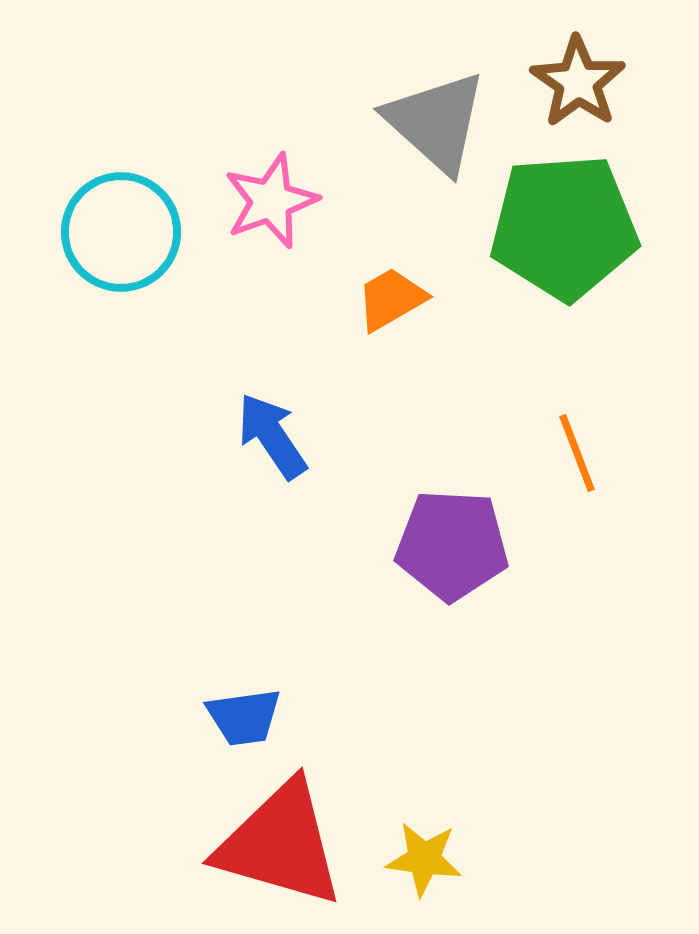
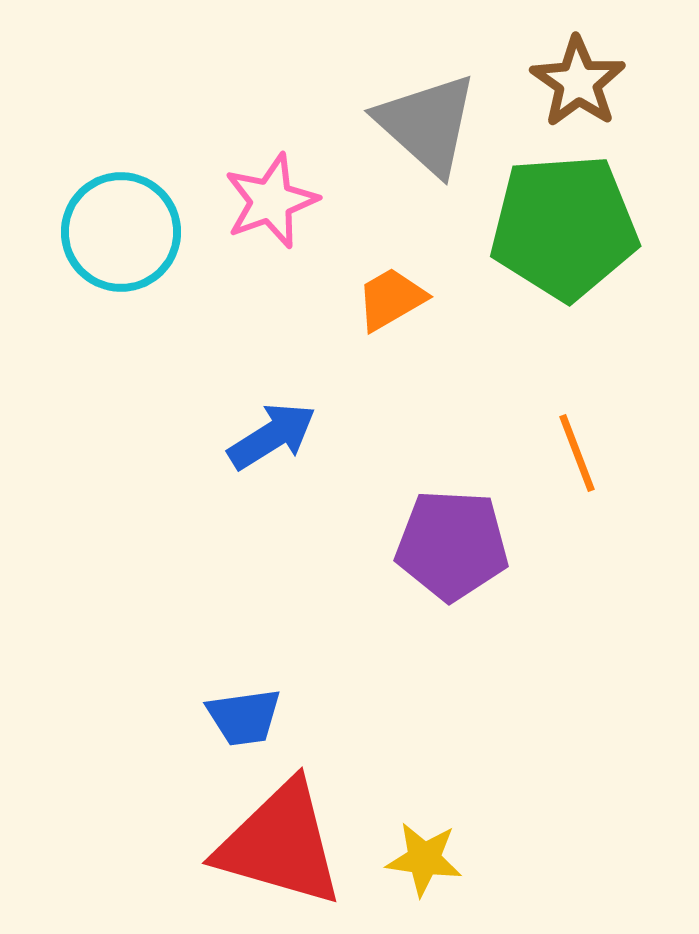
gray triangle: moved 9 px left, 2 px down
blue arrow: rotated 92 degrees clockwise
